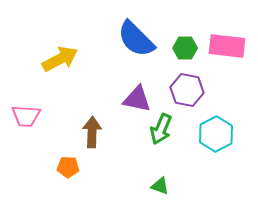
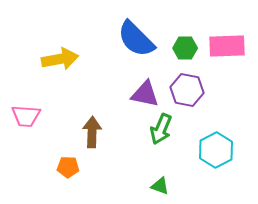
pink rectangle: rotated 9 degrees counterclockwise
yellow arrow: rotated 18 degrees clockwise
purple triangle: moved 8 px right, 5 px up
cyan hexagon: moved 16 px down
